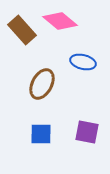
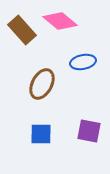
blue ellipse: rotated 25 degrees counterclockwise
purple square: moved 2 px right, 1 px up
